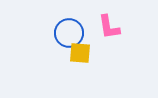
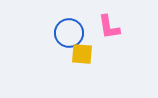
yellow square: moved 2 px right, 1 px down
